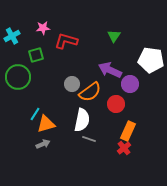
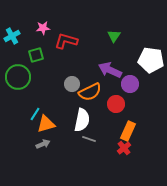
orange semicircle: rotated 10 degrees clockwise
